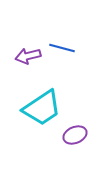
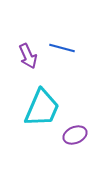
purple arrow: rotated 100 degrees counterclockwise
cyan trapezoid: rotated 33 degrees counterclockwise
